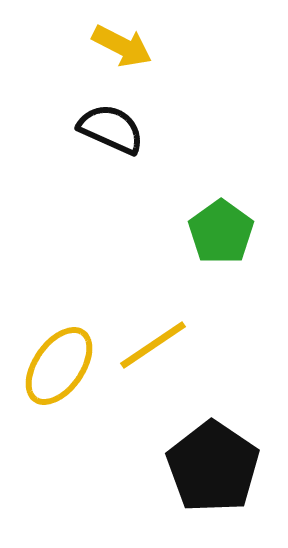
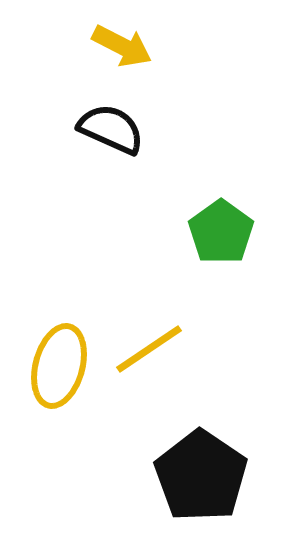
yellow line: moved 4 px left, 4 px down
yellow ellipse: rotated 20 degrees counterclockwise
black pentagon: moved 12 px left, 9 px down
